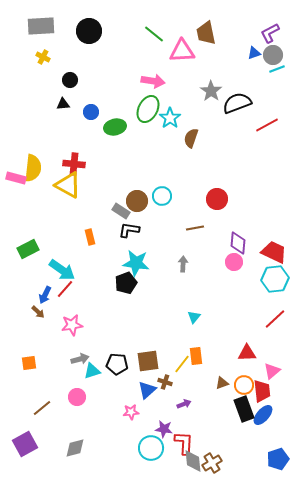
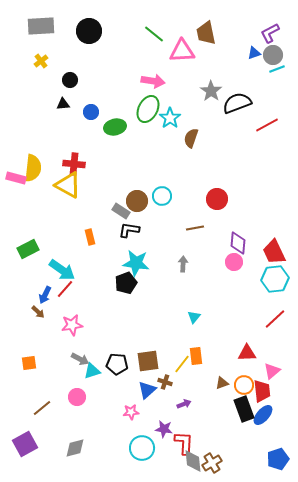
yellow cross at (43, 57): moved 2 px left, 4 px down; rotated 24 degrees clockwise
red trapezoid at (274, 252): rotated 140 degrees counterclockwise
gray arrow at (80, 359): rotated 42 degrees clockwise
cyan circle at (151, 448): moved 9 px left
